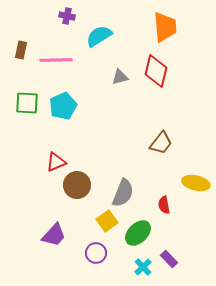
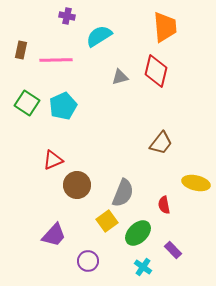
green square: rotated 30 degrees clockwise
red triangle: moved 3 px left, 2 px up
purple circle: moved 8 px left, 8 px down
purple rectangle: moved 4 px right, 9 px up
cyan cross: rotated 12 degrees counterclockwise
